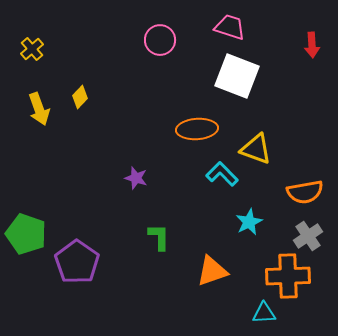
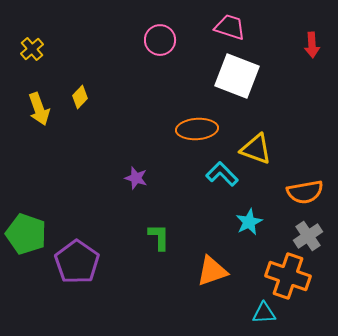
orange cross: rotated 21 degrees clockwise
